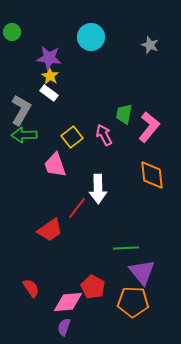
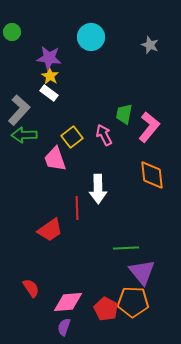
gray L-shape: moved 2 px left; rotated 12 degrees clockwise
pink trapezoid: moved 6 px up
red line: rotated 40 degrees counterclockwise
red pentagon: moved 13 px right, 22 px down
